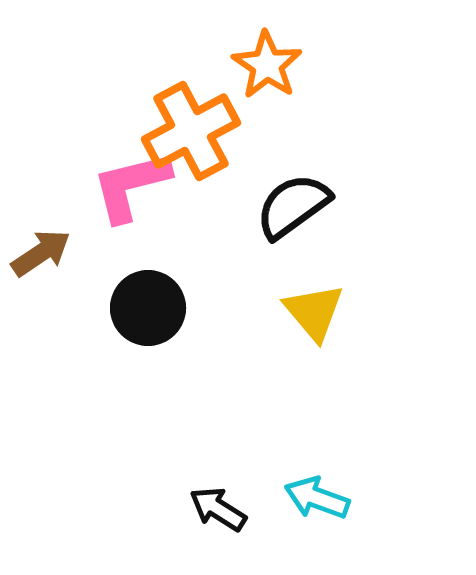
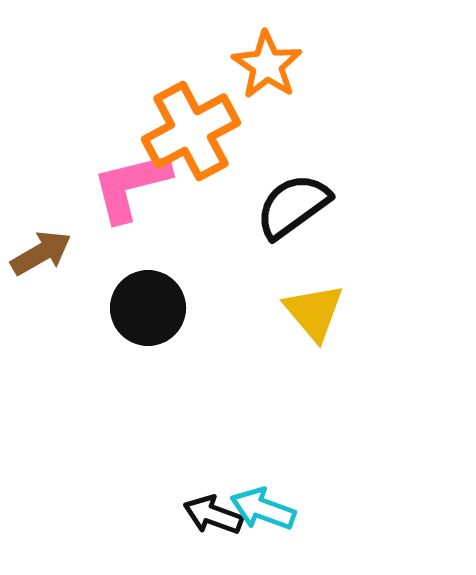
brown arrow: rotated 4 degrees clockwise
cyan arrow: moved 54 px left, 11 px down
black arrow: moved 5 px left, 6 px down; rotated 12 degrees counterclockwise
